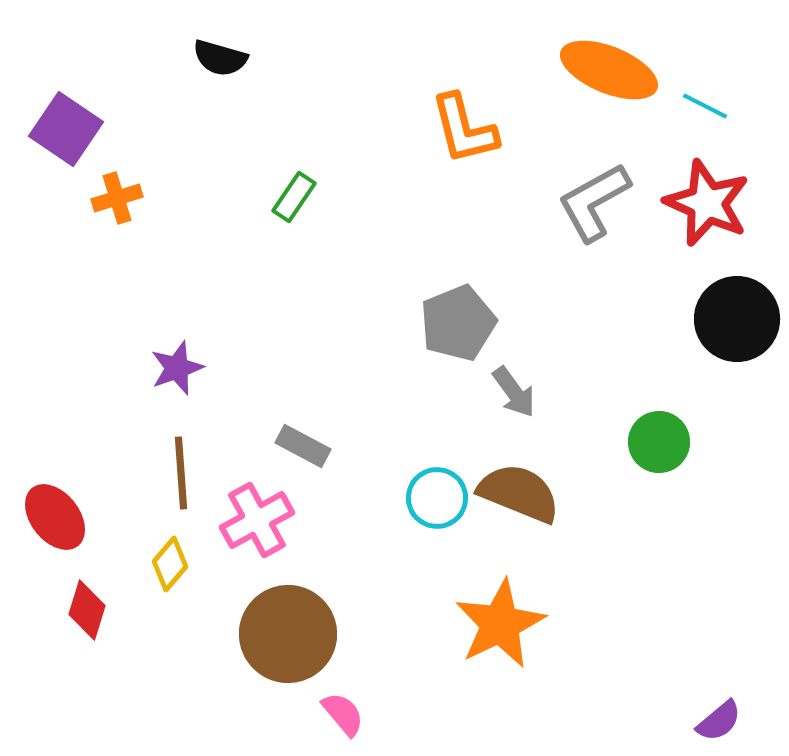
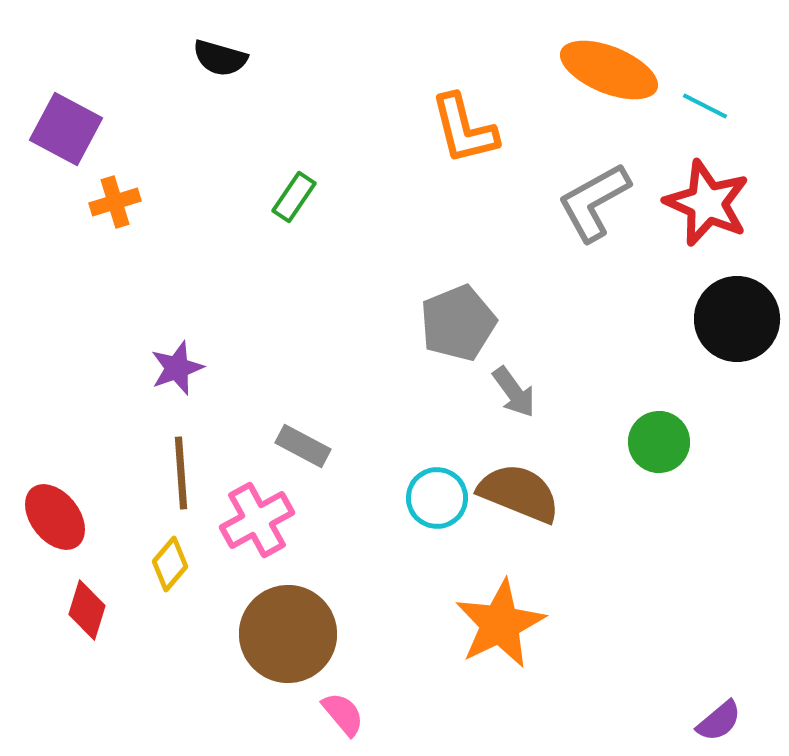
purple square: rotated 6 degrees counterclockwise
orange cross: moved 2 px left, 4 px down
